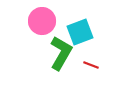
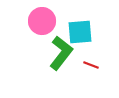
cyan square: rotated 16 degrees clockwise
green L-shape: rotated 8 degrees clockwise
